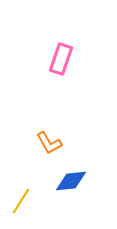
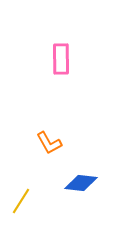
pink rectangle: rotated 20 degrees counterclockwise
blue diamond: moved 10 px right, 2 px down; rotated 12 degrees clockwise
